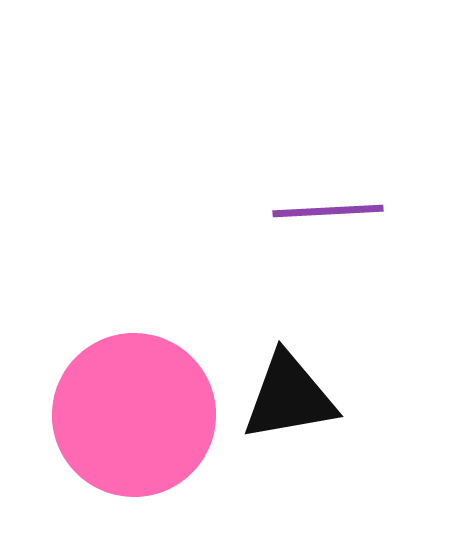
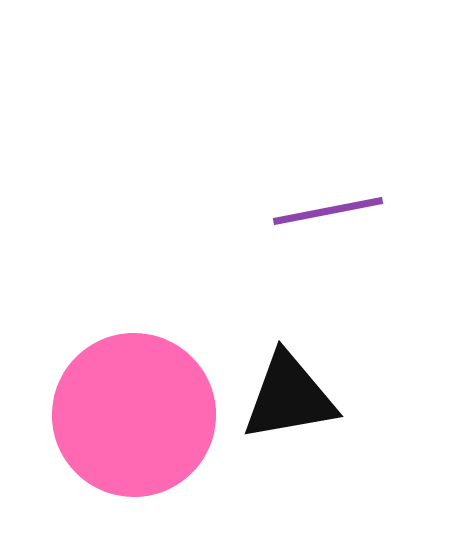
purple line: rotated 8 degrees counterclockwise
